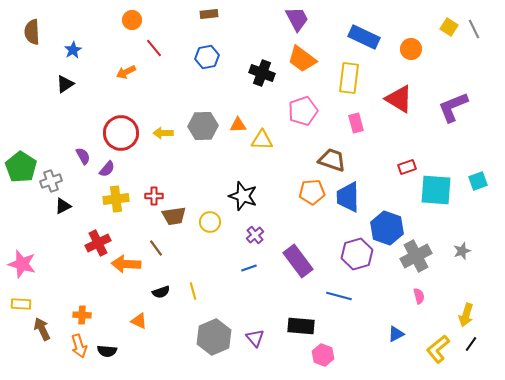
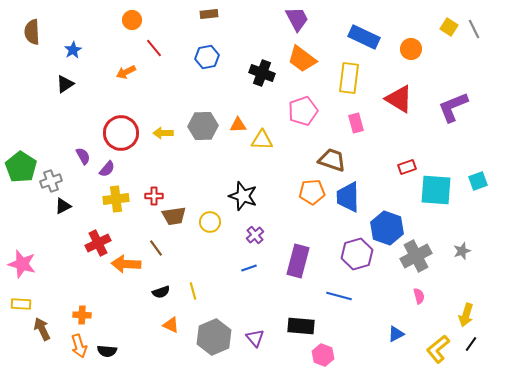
purple rectangle at (298, 261): rotated 52 degrees clockwise
orange triangle at (139, 321): moved 32 px right, 4 px down
